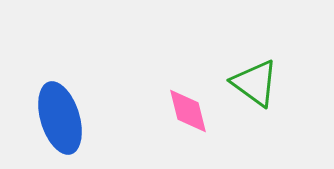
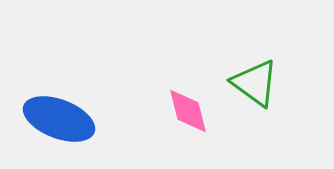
blue ellipse: moved 1 px left, 1 px down; rotated 52 degrees counterclockwise
